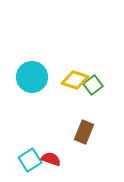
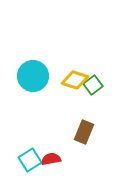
cyan circle: moved 1 px right, 1 px up
red semicircle: rotated 30 degrees counterclockwise
